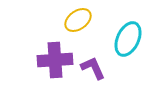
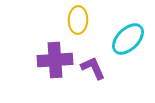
yellow ellipse: rotated 52 degrees counterclockwise
cyan ellipse: rotated 20 degrees clockwise
